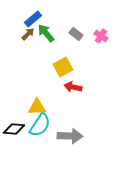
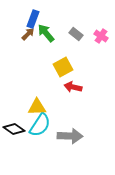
blue rectangle: rotated 30 degrees counterclockwise
black diamond: rotated 30 degrees clockwise
